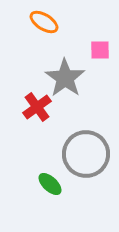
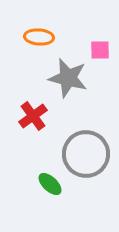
orange ellipse: moved 5 px left, 15 px down; rotated 28 degrees counterclockwise
gray star: moved 3 px right; rotated 21 degrees counterclockwise
red cross: moved 4 px left, 9 px down
